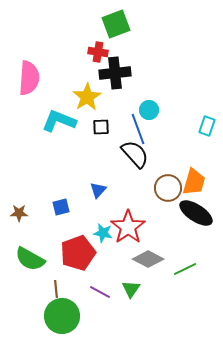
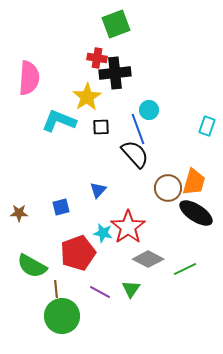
red cross: moved 1 px left, 6 px down
green semicircle: moved 2 px right, 7 px down
